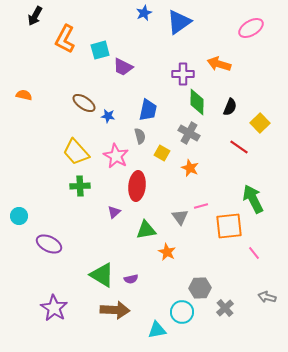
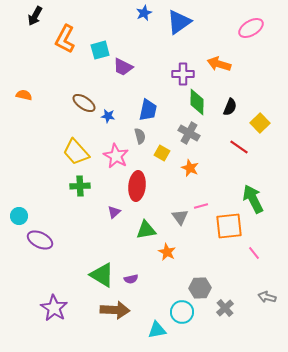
purple ellipse at (49, 244): moved 9 px left, 4 px up
